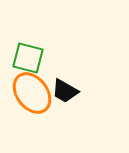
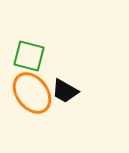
green square: moved 1 px right, 2 px up
